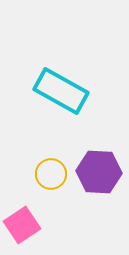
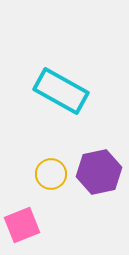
purple hexagon: rotated 15 degrees counterclockwise
pink square: rotated 12 degrees clockwise
